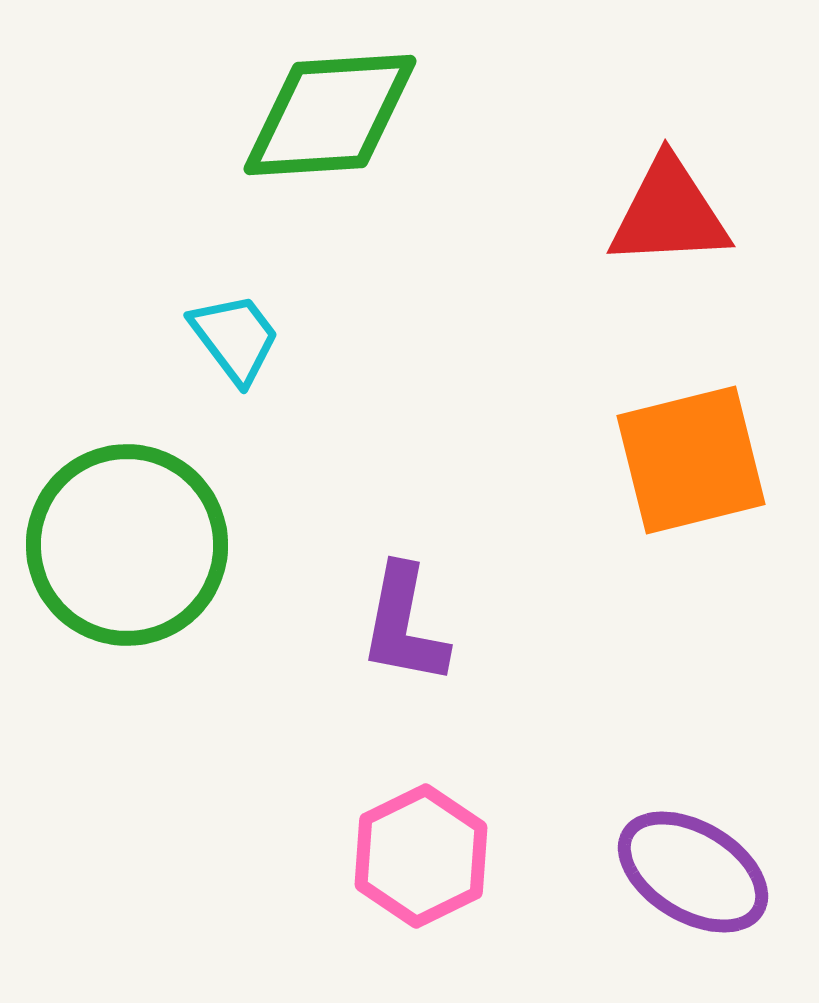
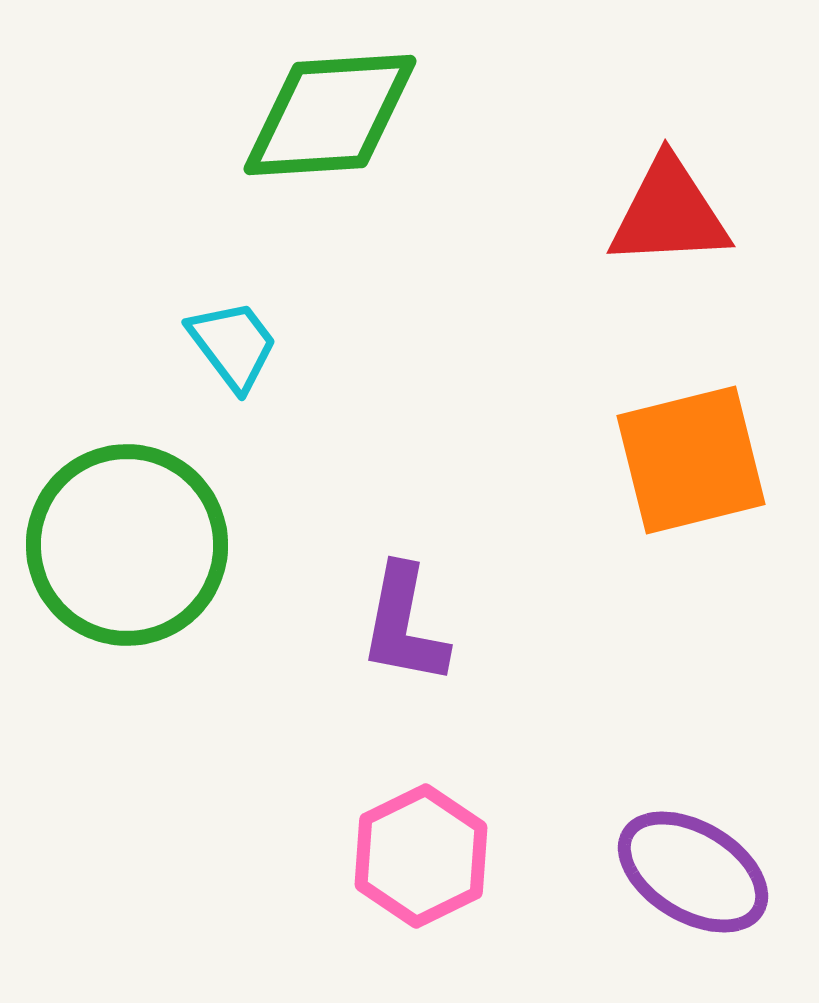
cyan trapezoid: moved 2 px left, 7 px down
